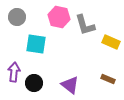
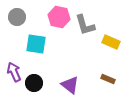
purple arrow: rotated 30 degrees counterclockwise
